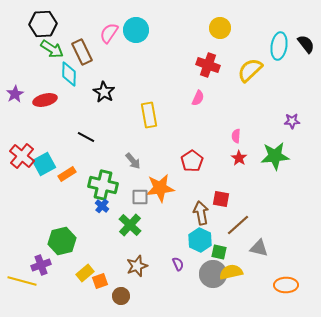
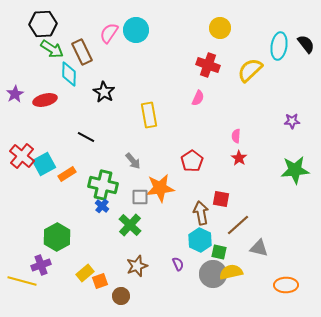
green star at (275, 156): moved 20 px right, 14 px down
green hexagon at (62, 241): moved 5 px left, 4 px up; rotated 16 degrees counterclockwise
